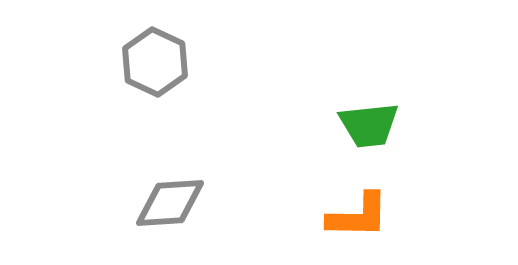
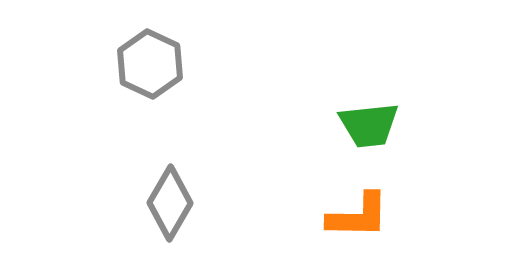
gray hexagon: moved 5 px left, 2 px down
gray diamond: rotated 56 degrees counterclockwise
